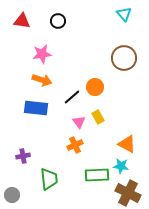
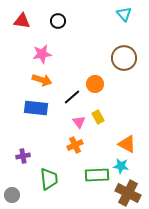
orange circle: moved 3 px up
